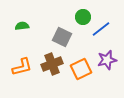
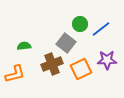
green circle: moved 3 px left, 7 px down
green semicircle: moved 2 px right, 20 px down
gray square: moved 4 px right, 6 px down; rotated 12 degrees clockwise
purple star: rotated 12 degrees clockwise
orange L-shape: moved 7 px left, 7 px down
